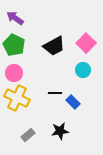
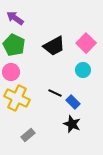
pink circle: moved 3 px left, 1 px up
black line: rotated 24 degrees clockwise
black star: moved 12 px right, 7 px up; rotated 30 degrees clockwise
